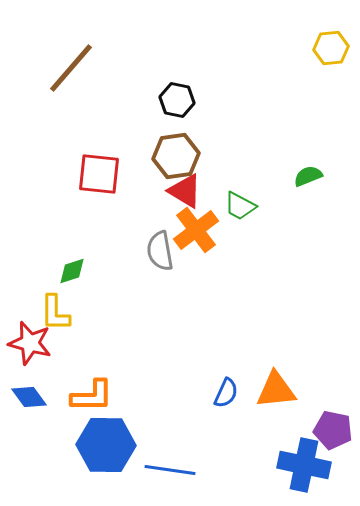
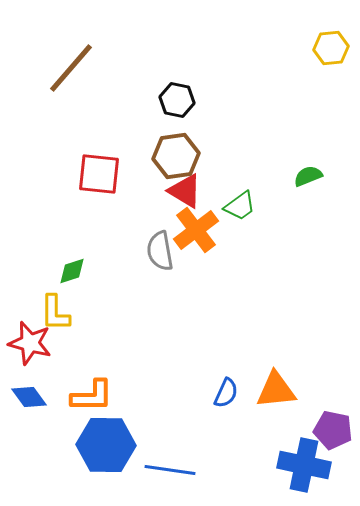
green trapezoid: rotated 64 degrees counterclockwise
